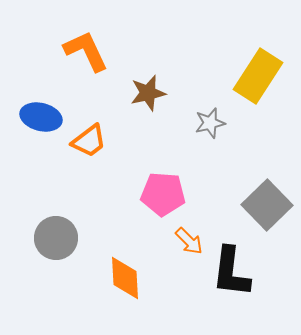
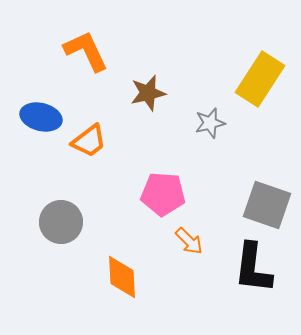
yellow rectangle: moved 2 px right, 3 px down
gray square: rotated 27 degrees counterclockwise
gray circle: moved 5 px right, 16 px up
black L-shape: moved 22 px right, 4 px up
orange diamond: moved 3 px left, 1 px up
